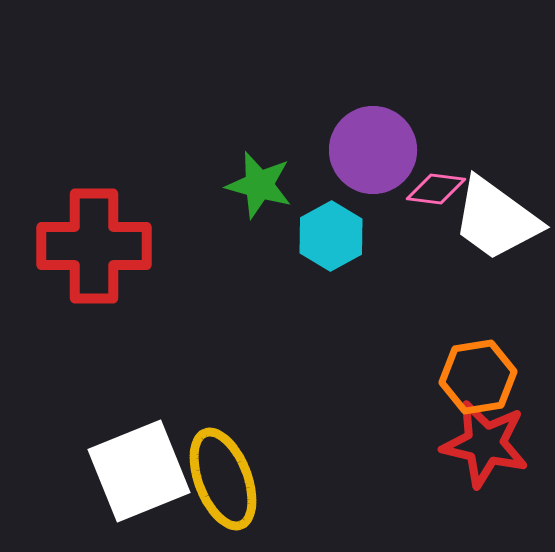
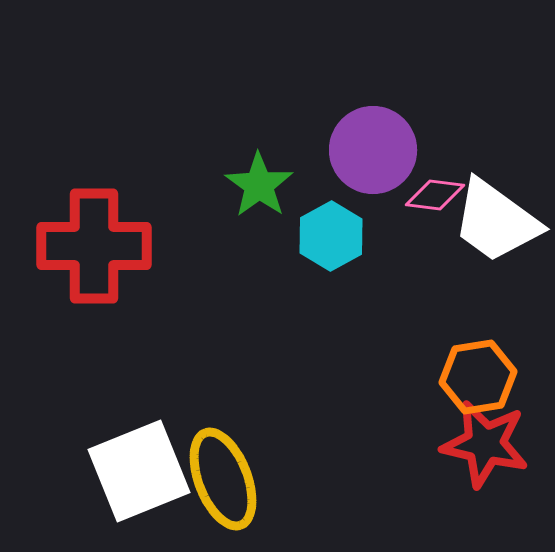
green star: rotated 20 degrees clockwise
pink diamond: moved 1 px left, 6 px down
white trapezoid: moved 2 px down
